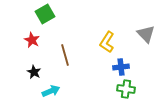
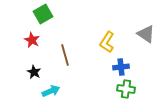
green square: moved 2 px left
gray triangle: rotated 12 degrees counterclockwise
